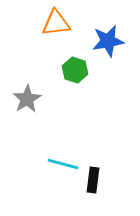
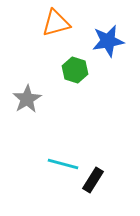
orange triangle: rotated 8 degrees counterclockwise
black rectangle: rotated 25 degrees clockwise
